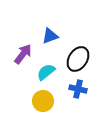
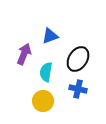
purple arrow: moved 1 px right; rotated 15 degrees counterclockwise
cyan semicircle: rotated 42 degrees counterclockwise
